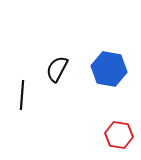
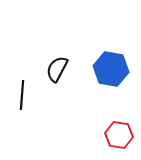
blue hexagon: moved 2 px right
